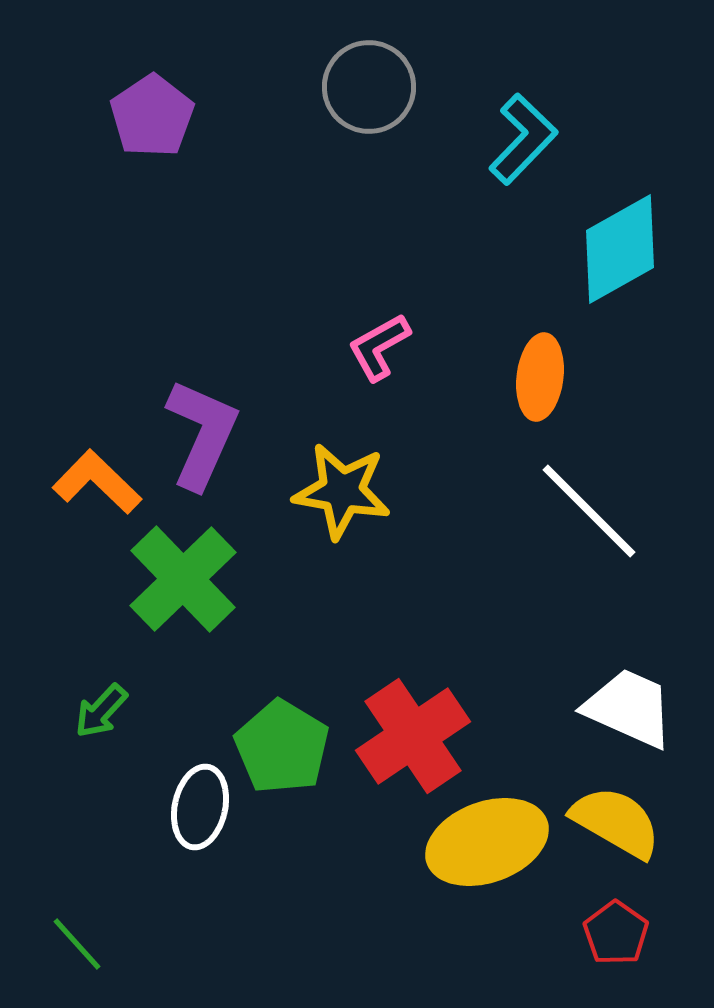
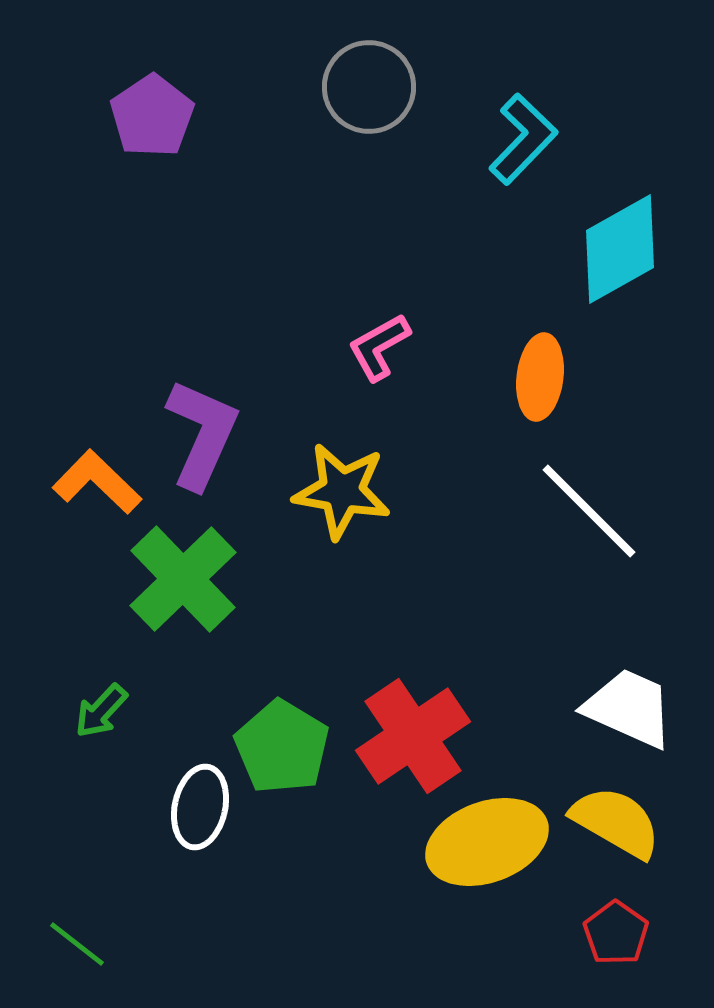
green line: rotated 10 degrees counterclockwise
